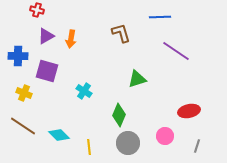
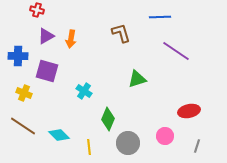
green diamond: moved 11 px left, 4 px down
